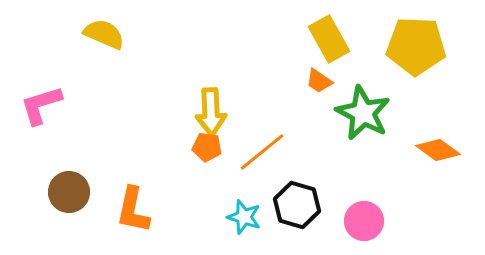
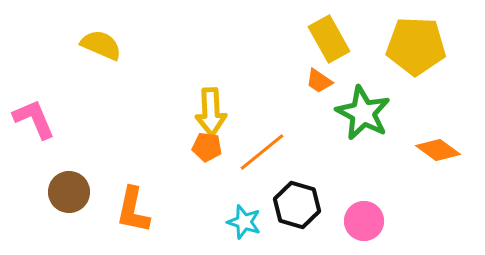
yellow semicircle: moved 3 px left, 11 px down
pink L-shape: moved 7 px left, 14 px down; rotated 84 degrees clockwise
cyan star: moved 5 px down
